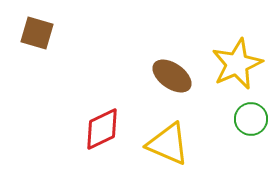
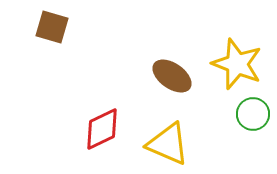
brown square: moved 15 px right, 6 px up
yellow star: rotated 27 degrees counterclockwise
green circle: moved 2 px right, 5 px up
